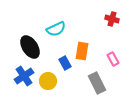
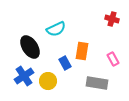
gray rectangle: rotated 55 degrees counterclockwise
